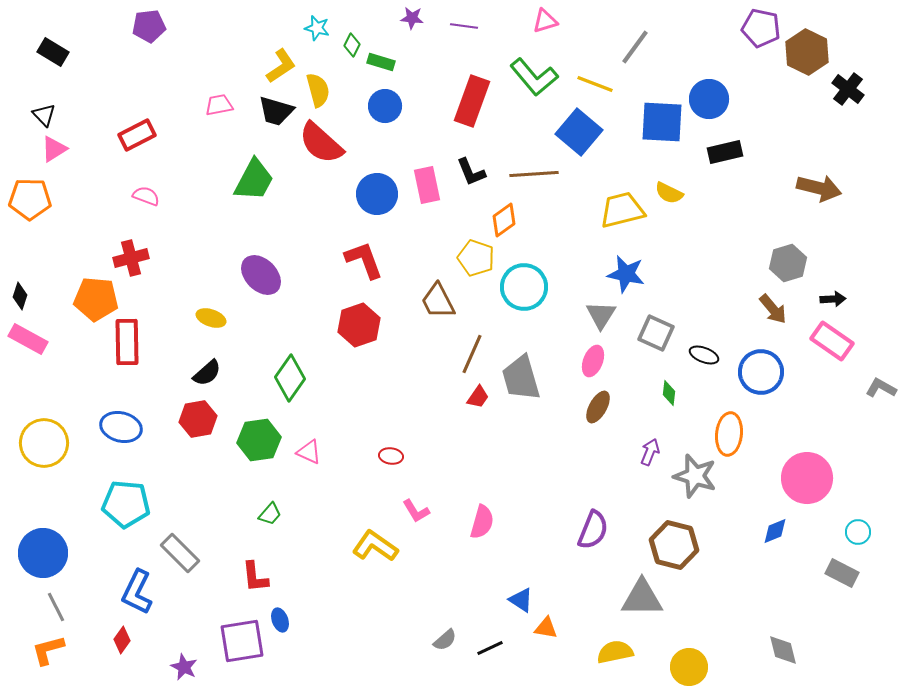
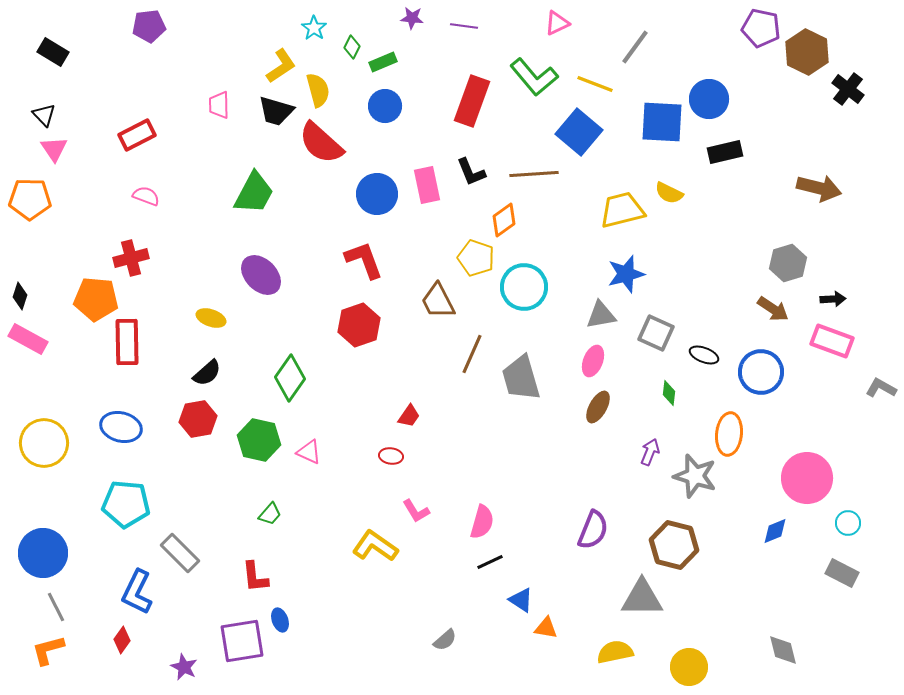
pink triangle at (545, 21): moved 12 px right, 2 px down; rotated 8 degrees counterclockwise
cyan star at (317, 28): moved 3 px left; rotated 20 degrees clockwise
green diamond at (352, 45): moved 2 px down
green rectangle at (381, 62): moved 2 px right; rotated 40 degrees counterclockwise
pink trapezoid at (219, 105): rotated 80 degrees counterclockwise
pink triangle at (54, 149): rotated 32 degrees counterclockwise
green trapezoid at (254, 180): moved 13 px down
blue star at (626, 274): rotated 27 degrees counterclockwise
brown arrow at (773, 309): rotated 16 degrees counterclockwise
gray triangle at (601, 315): rotated 48 degrees clockwise
pink rectangle at (832, 341): rotated 15 degrees counterclockwise
red trapezoid at (478, 397): moved 69 px left, 19 px down
green hexagon at (259, 440): rotated 21 degrees clockwise
cyan circle at (858, 532): moved 10 px left, 9 px up
black line at (490, 648): moved 86 px up
